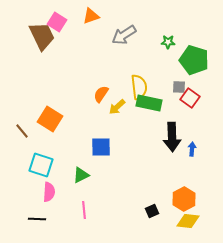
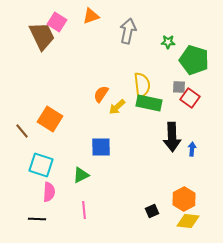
gray arrow: moved 4 px right, 4 px up; rotated 135 degrees clockwise
yellow semicircle: moved 3 px right, 2 px up
